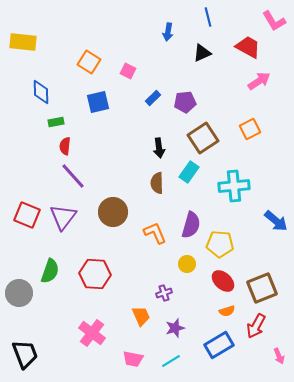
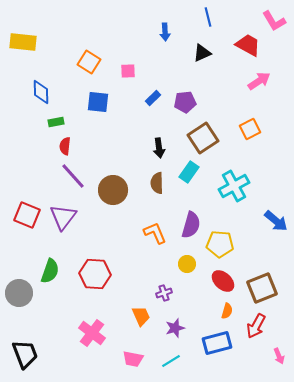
blue arrow at (168, 32): moved 3 px left; rotated 12 degrees counterclockwise
red trapezoid at (248, 47): moved 2 px up
pink square at (128, 71): rotated 28 degrees counterclockwise
blue square at (98, 102): rotated 20 degrees clockwise
cyan cross at (234, 186): rotated 24 degrees counterclockwise
brown circle at (113, 212): moved 22 px up
orange semicircle at (227, 311): rotated 56 degrees counterclockwise
blue rectangle at (219, 345): moved 2 px left, 2 px up; rotated 16 degrees clockwise
